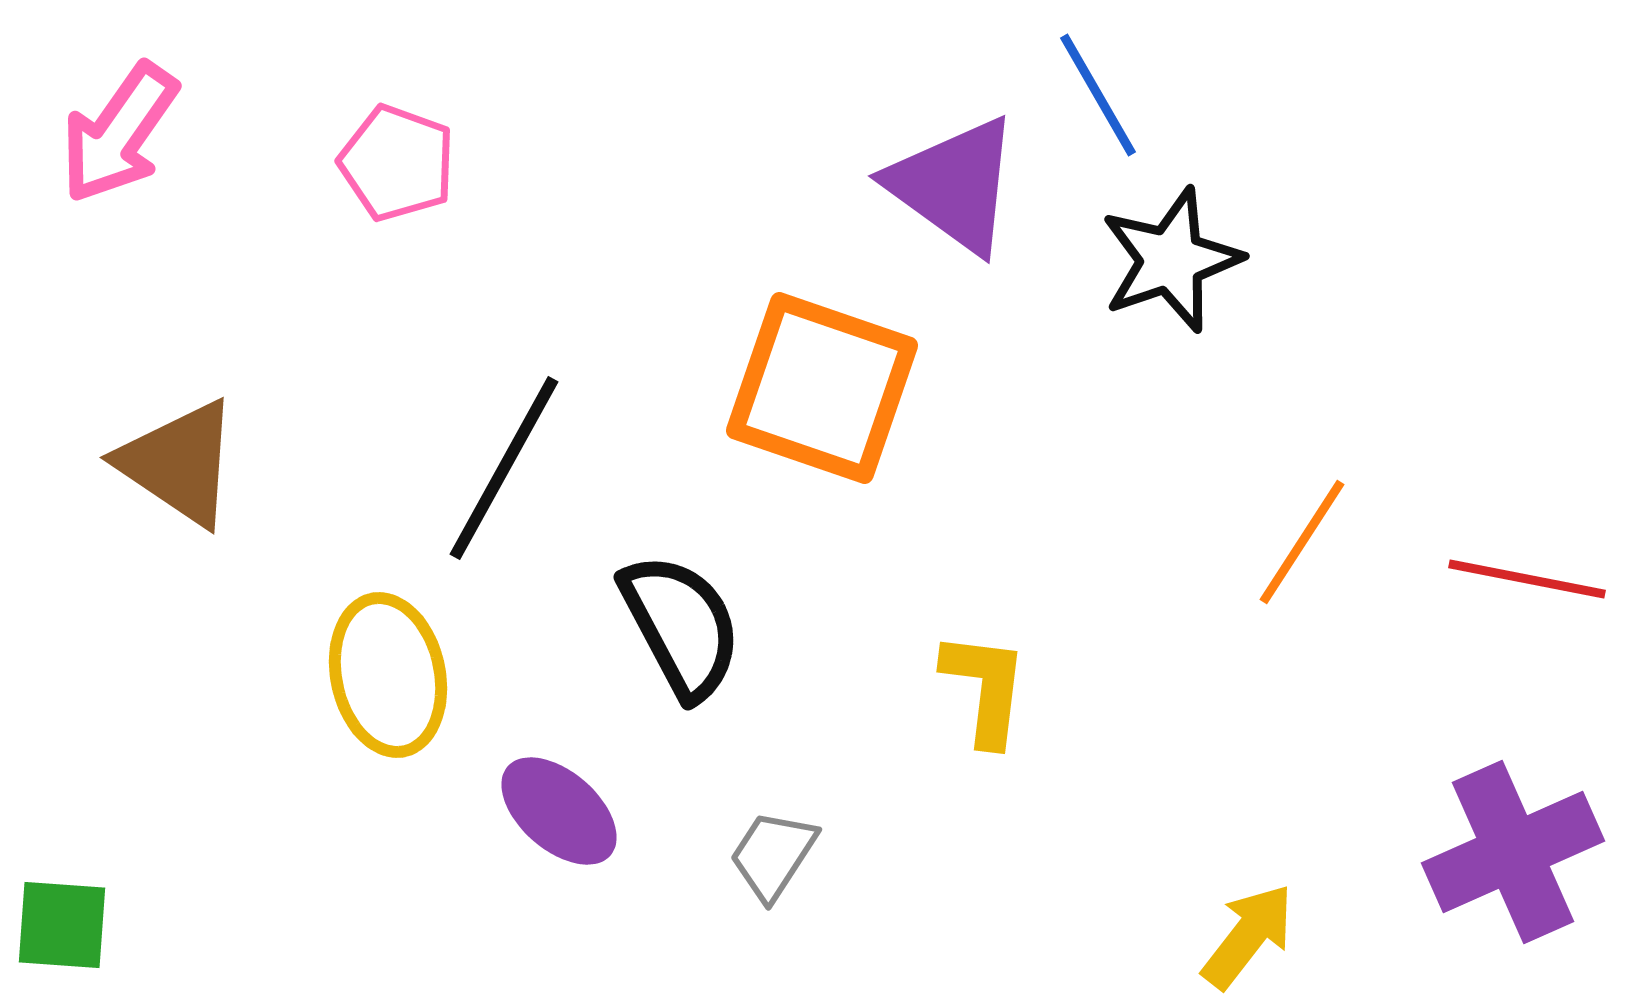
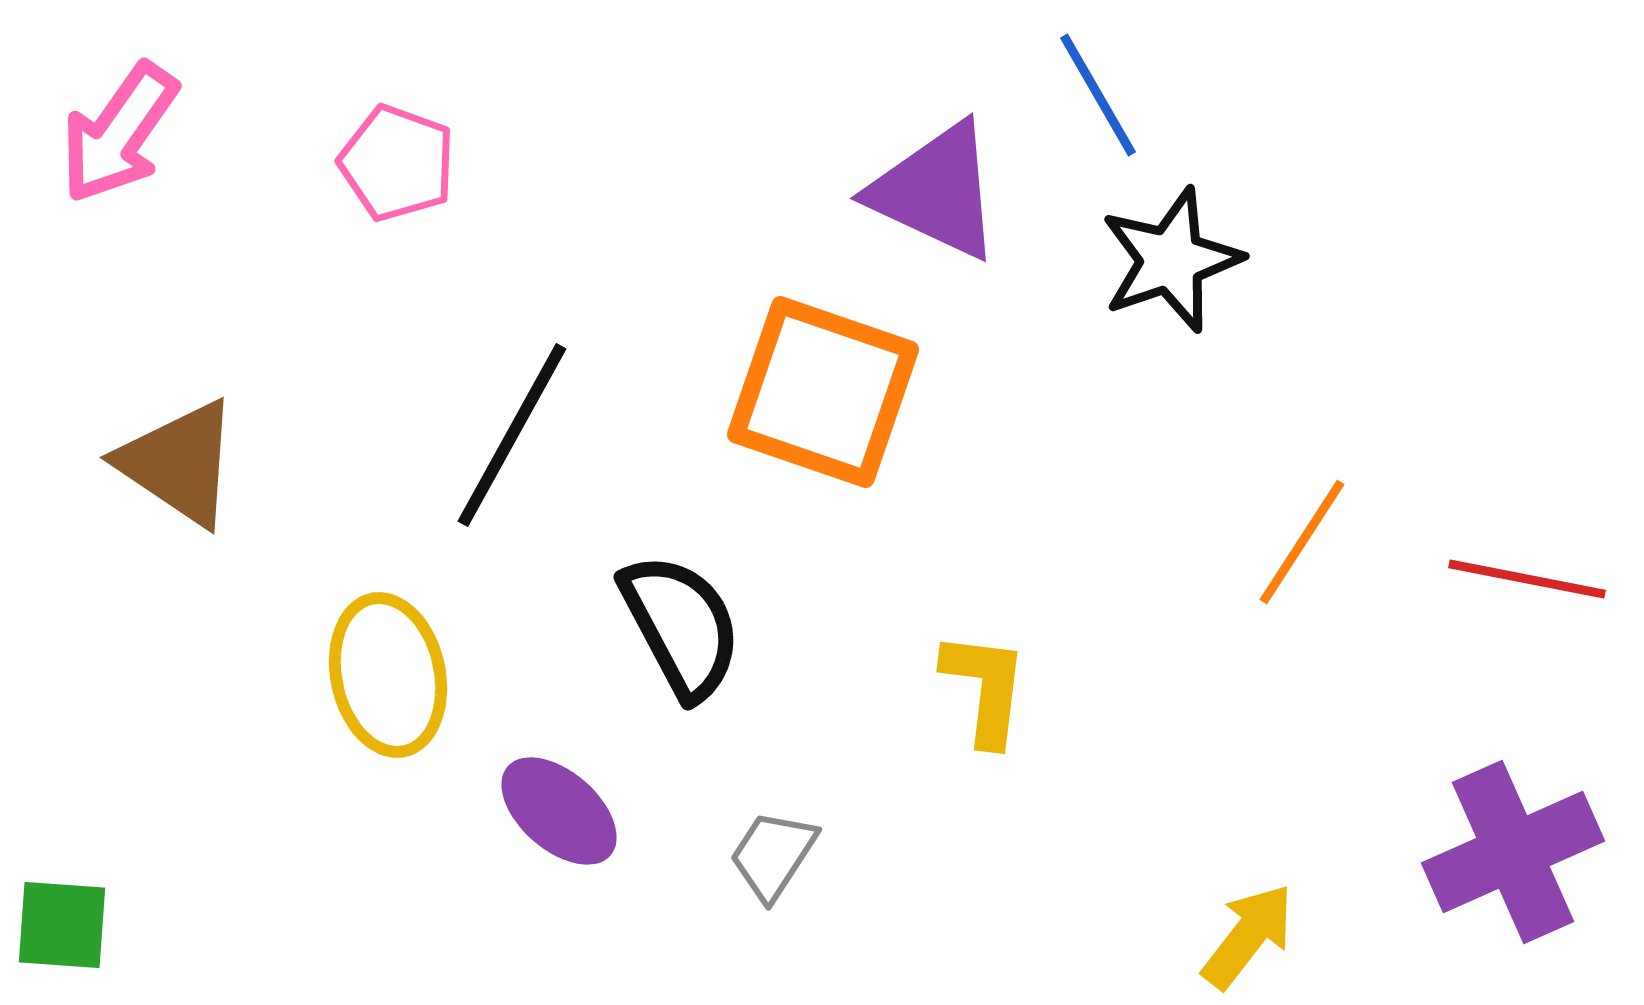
purple triangle: moved 18 px left, 6 px down; rotated 11 degrees counterclockwise
orange square: moved 1 px right, 4 px down
black line: moved 8 px right, 33 px up
